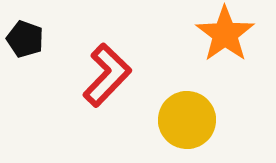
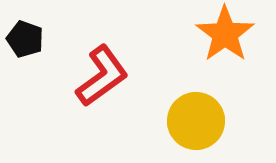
red L-shape: moved 5 px left, 1 px down; rotated 10 degrees clockwise
yellow circle: moved 9 px right, 1 px down
